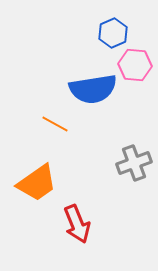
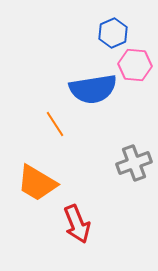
orange line: rotated 28 degrees clockwise
orange trapezoid: rotated 66 degrees clockwise
